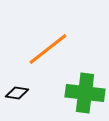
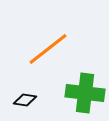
black diamond: moved 8 px right, 7 px down
